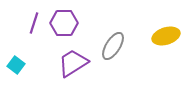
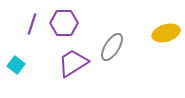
purple line: moved 2 px left, 1 px down
yellow ellipse: moved 3 px up
gray ellipse: moved 1 px left, 1 px down
